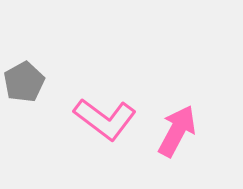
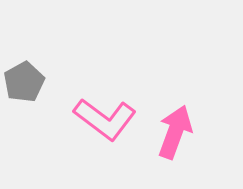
pink arrow: moved 2 px left, 1 px down; rotated 8 degrees counterclockwise
